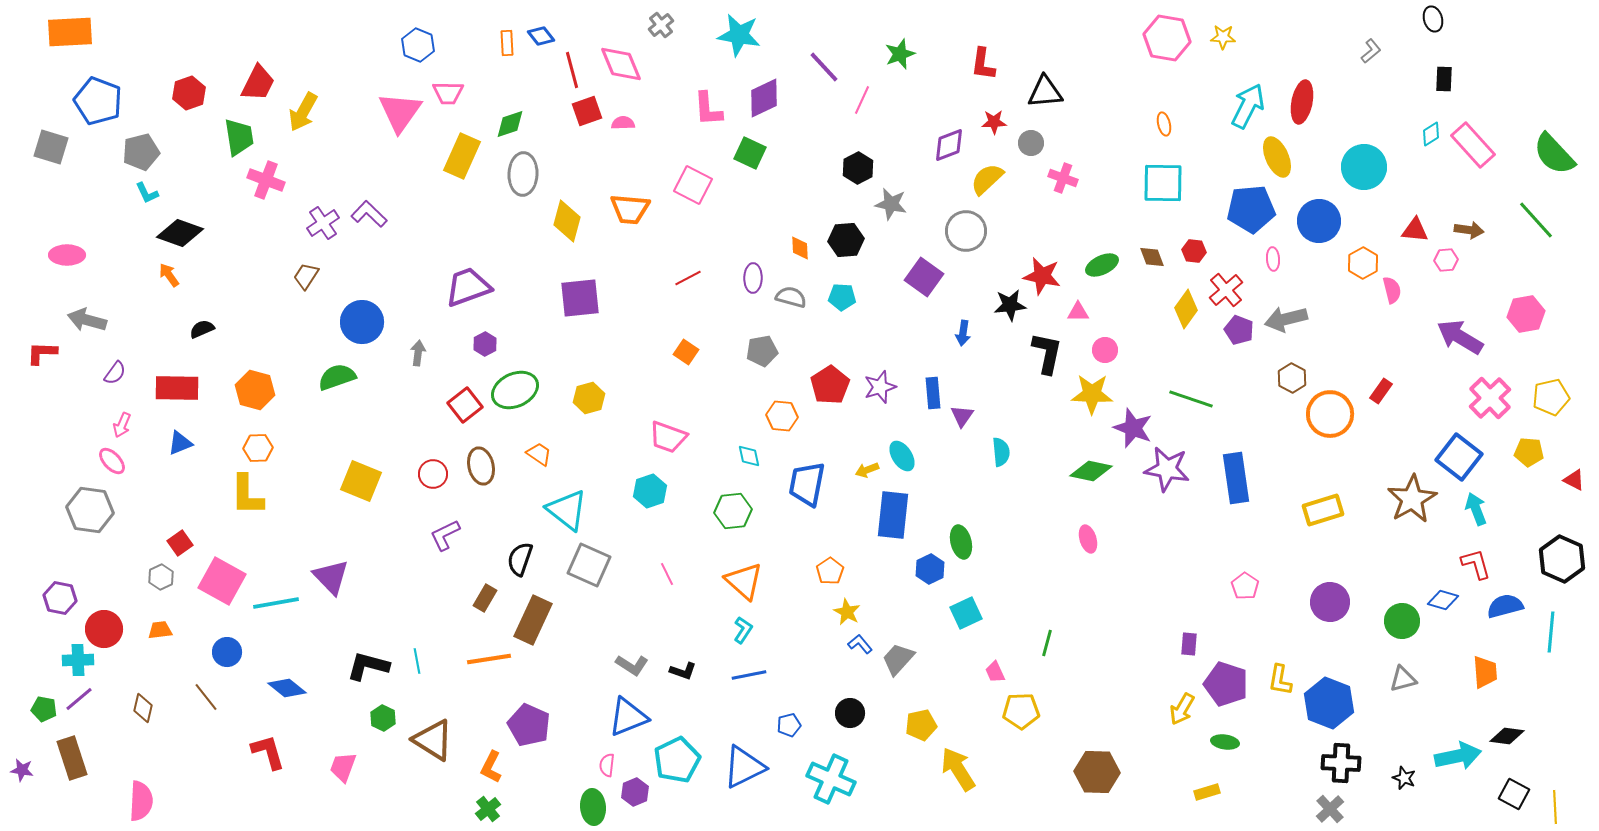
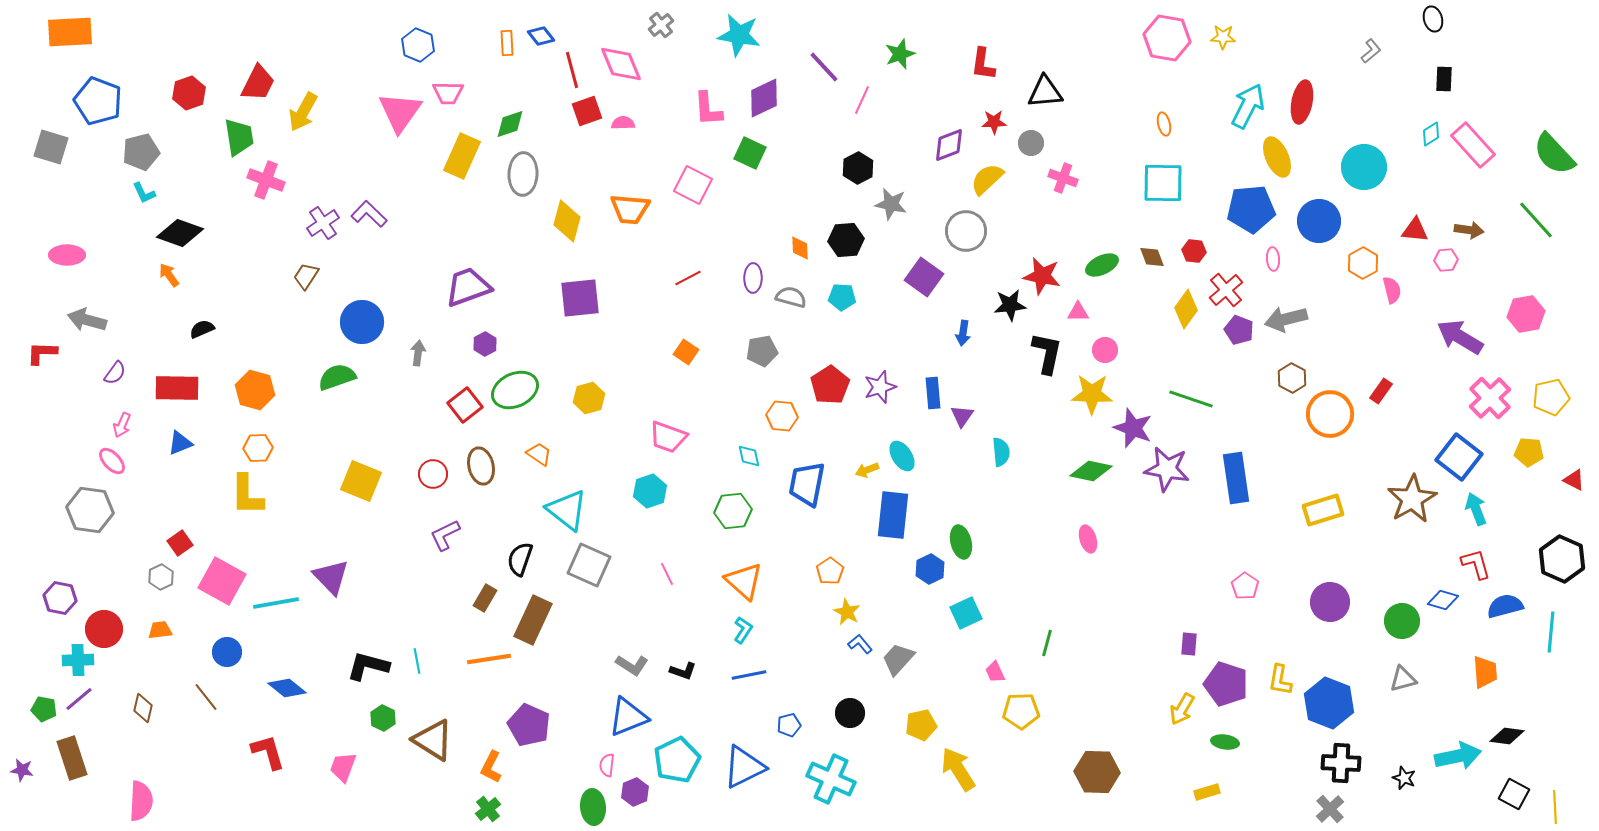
cyan L-shape at (147, 193): moved 3 px left
